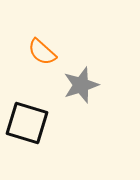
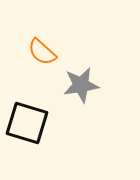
gray star: rotated 9 degrees clockwise
